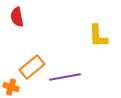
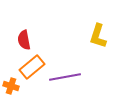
red semicircle: moved 7 px right, 23 px down
yellow L-shape: rotated 20 degrees clockwise
orange cross: moved 1 px up
